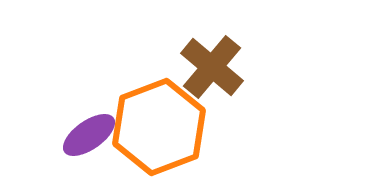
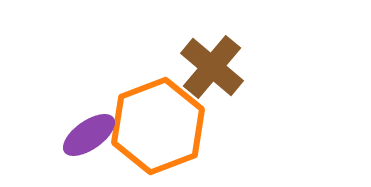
orange hexagon: moved 1 px left, 1 px up
